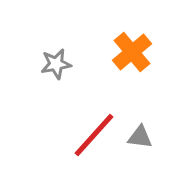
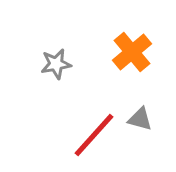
gray triangle: moved 18 px up; rotated 8 degrees clockwise
